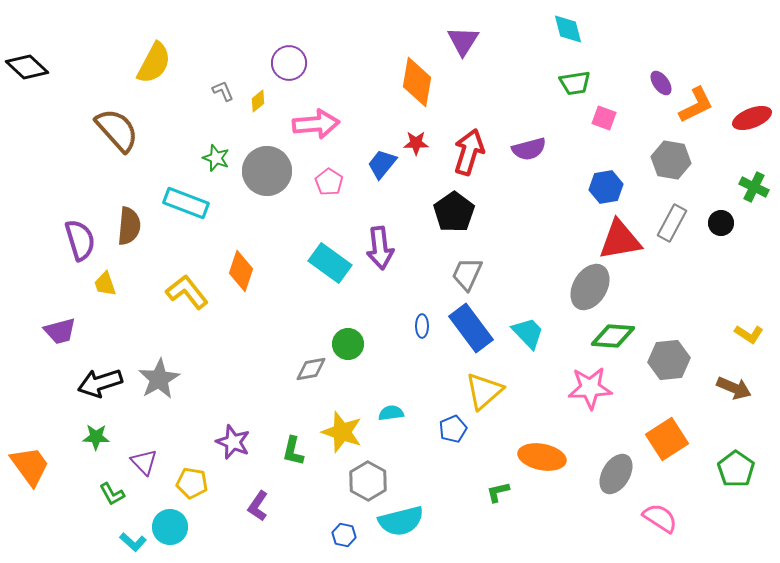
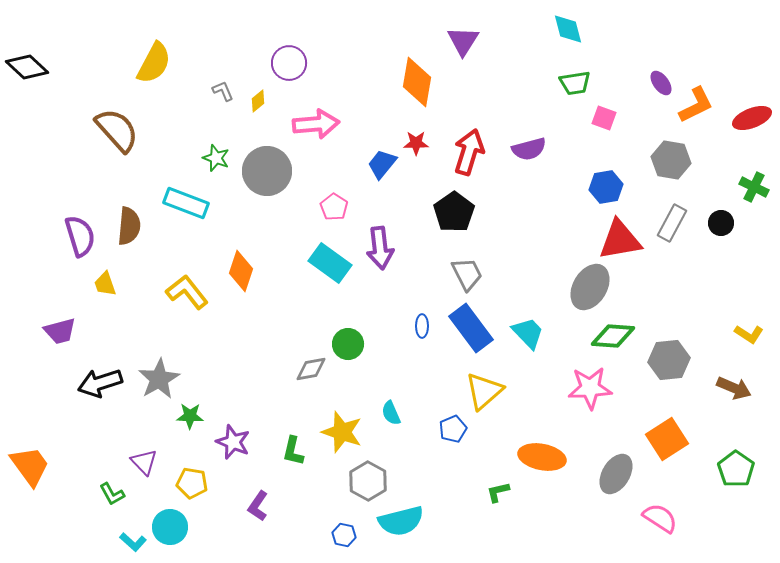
pink pentagon at (329, 182): moved 5 px right, 25 px down
purple semicircle at (80, 240): moved 4 px up
gray trapezoid at (467, 274): rotated 129 degrees clockwise
cyan semicircle at (391, 413): rotated 105 degrees counterclockwise
green star at (96, 437): moved 94 px right, 21 px up
